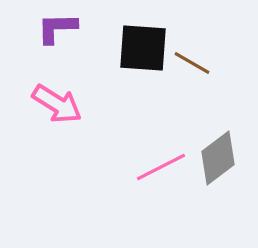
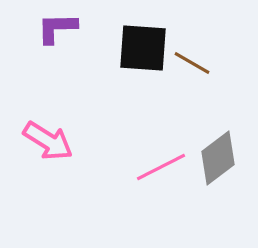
pink arrow: moved 9 px left, 37 px down
